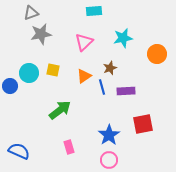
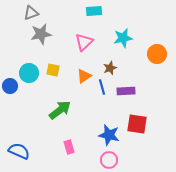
red square: moved 6 px left; rotated 20 degrees clockwise
blue star: rotated 25 degrees counterclockwise
